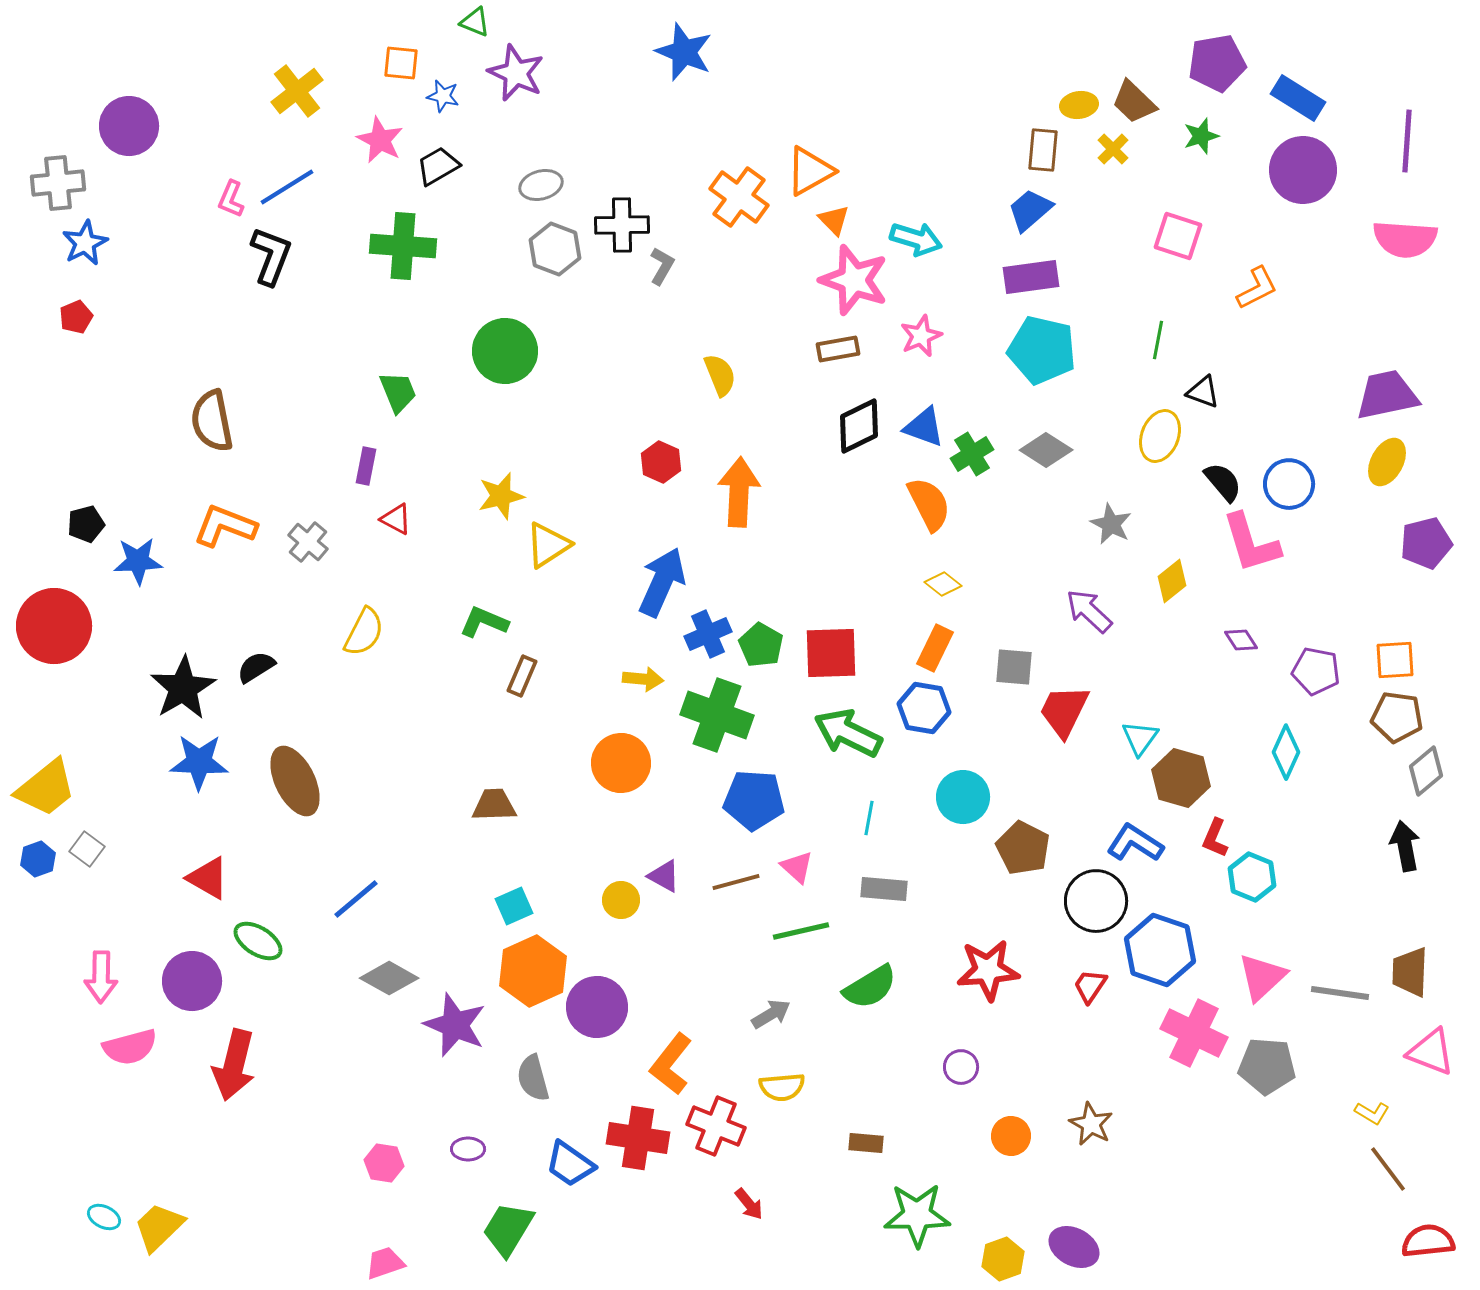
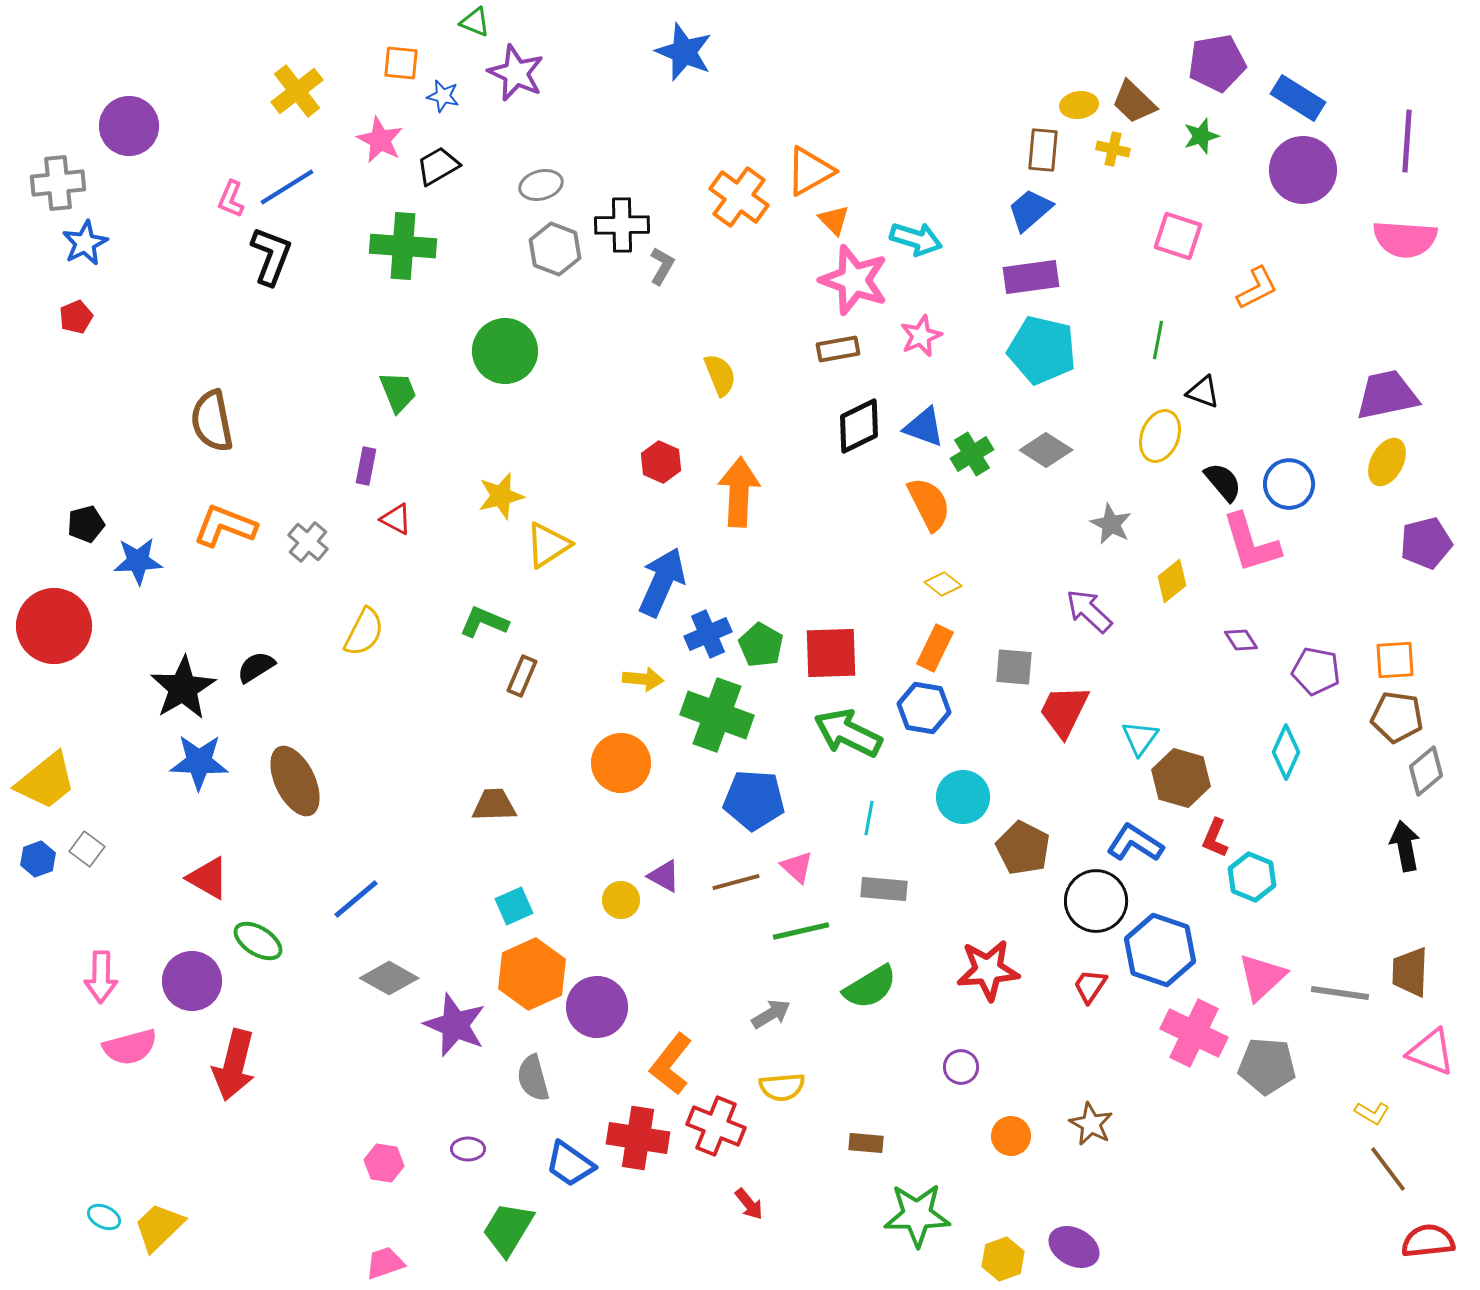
yellow cross at (1113, 149): rotated 32 degrees counterclockwise
yellow trapezoid at (46, 788): moved 7 px up
orange hexagon at (533, 971): moved 1 px left, 3 px down
